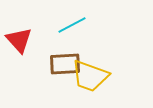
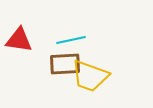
cyan line: moved 1 px left, 15 px down; rotated 16 degrees clockwise
red triangle: rotated 40 degrees counterclockwise
